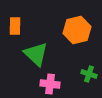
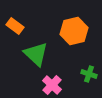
orange rectangle: rotated 54 degrees counterclockwise
orange hexagon: moved 3 px left, 1 px down
pink cross: moved 2 px right, 1 px down; rotated 36 degrees clockwise
